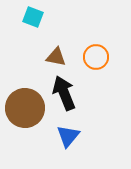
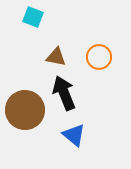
orange circle: moved 3 px right
brown circle: moved 2 px down
blue triangle: moved 6 px right, 1 px up; rotated 30 degrees counterclockwise
